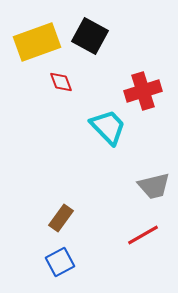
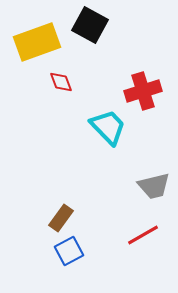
black square: moved 11 px up
blue square: moved 9 px right, 11 px up
